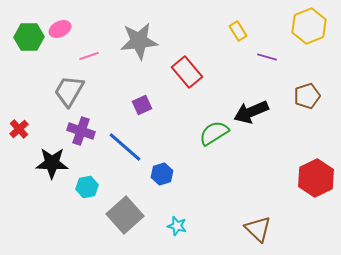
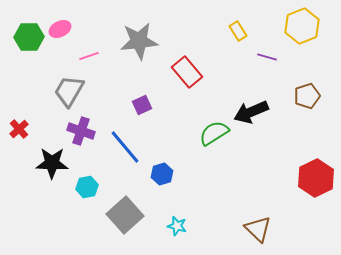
yellow hexagon: moved 7 px left
blue line: rotated 9 degrees clockwise
